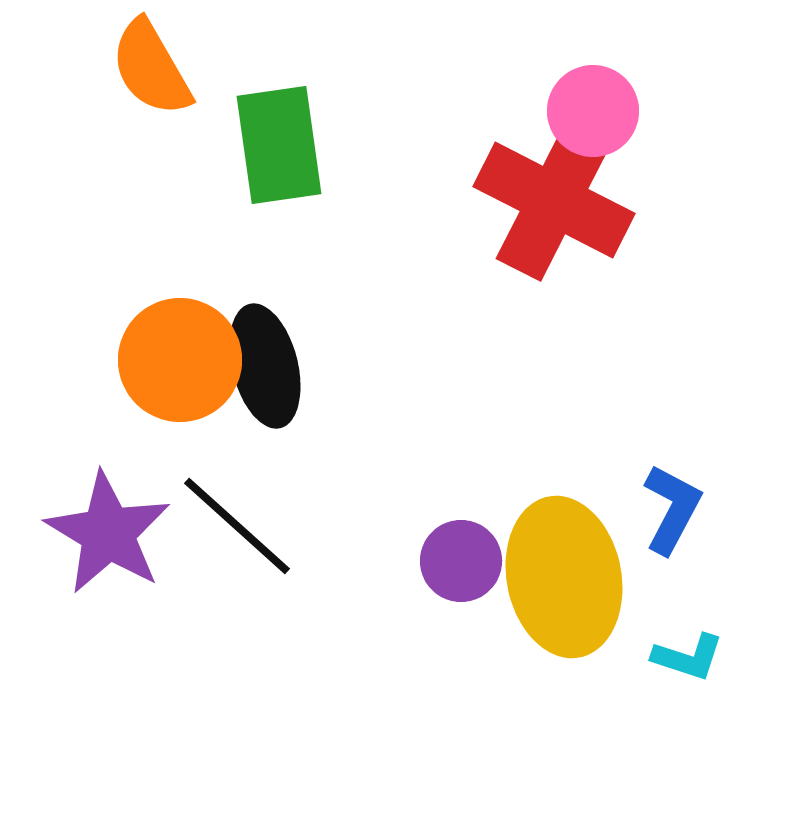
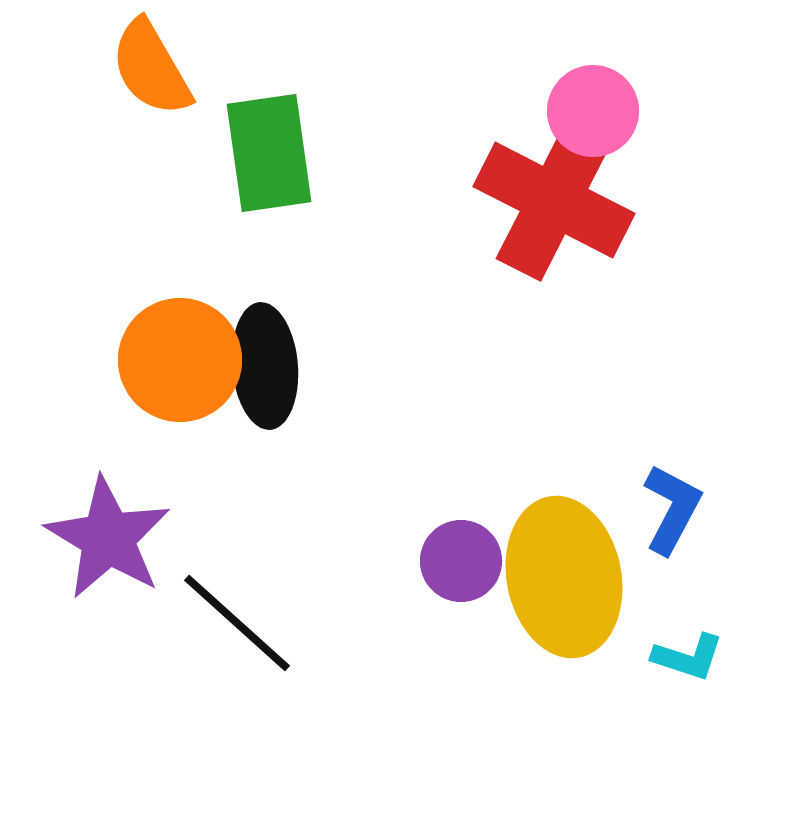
green rectangle: moved 10 px left, 8 px down
black ellipse: rotated 9 degrees clockwise
black line: moved 97 px down
purple star: moved 5 px down
